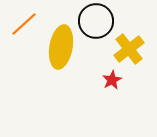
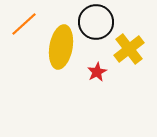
black circle: moved 1 px down
red star: moved 15 px left, 8 px up
